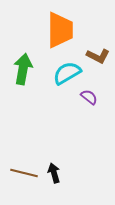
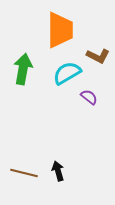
black arrow: moved 4 px right, 2 px up
